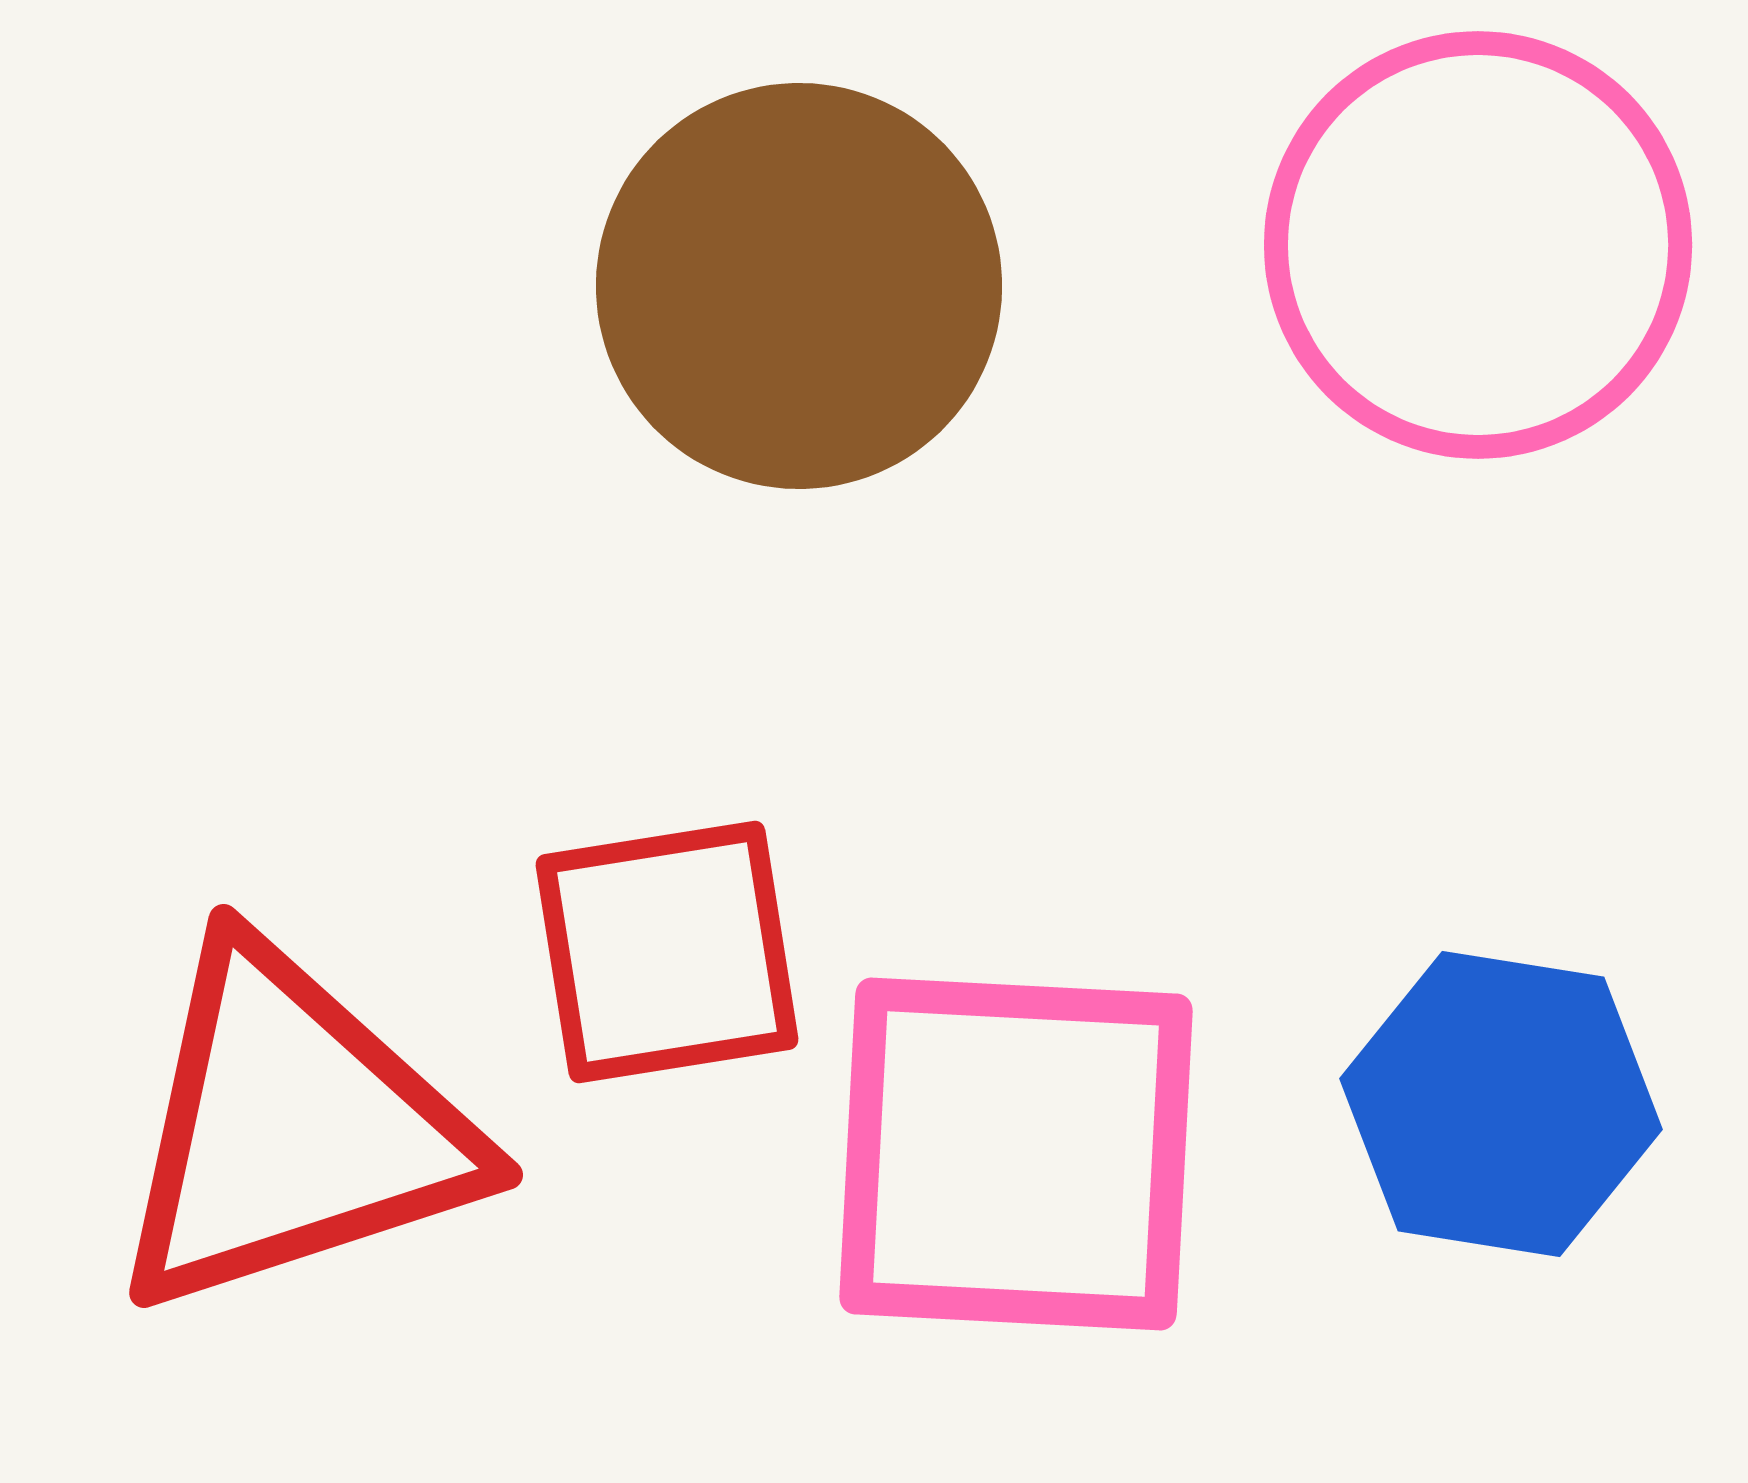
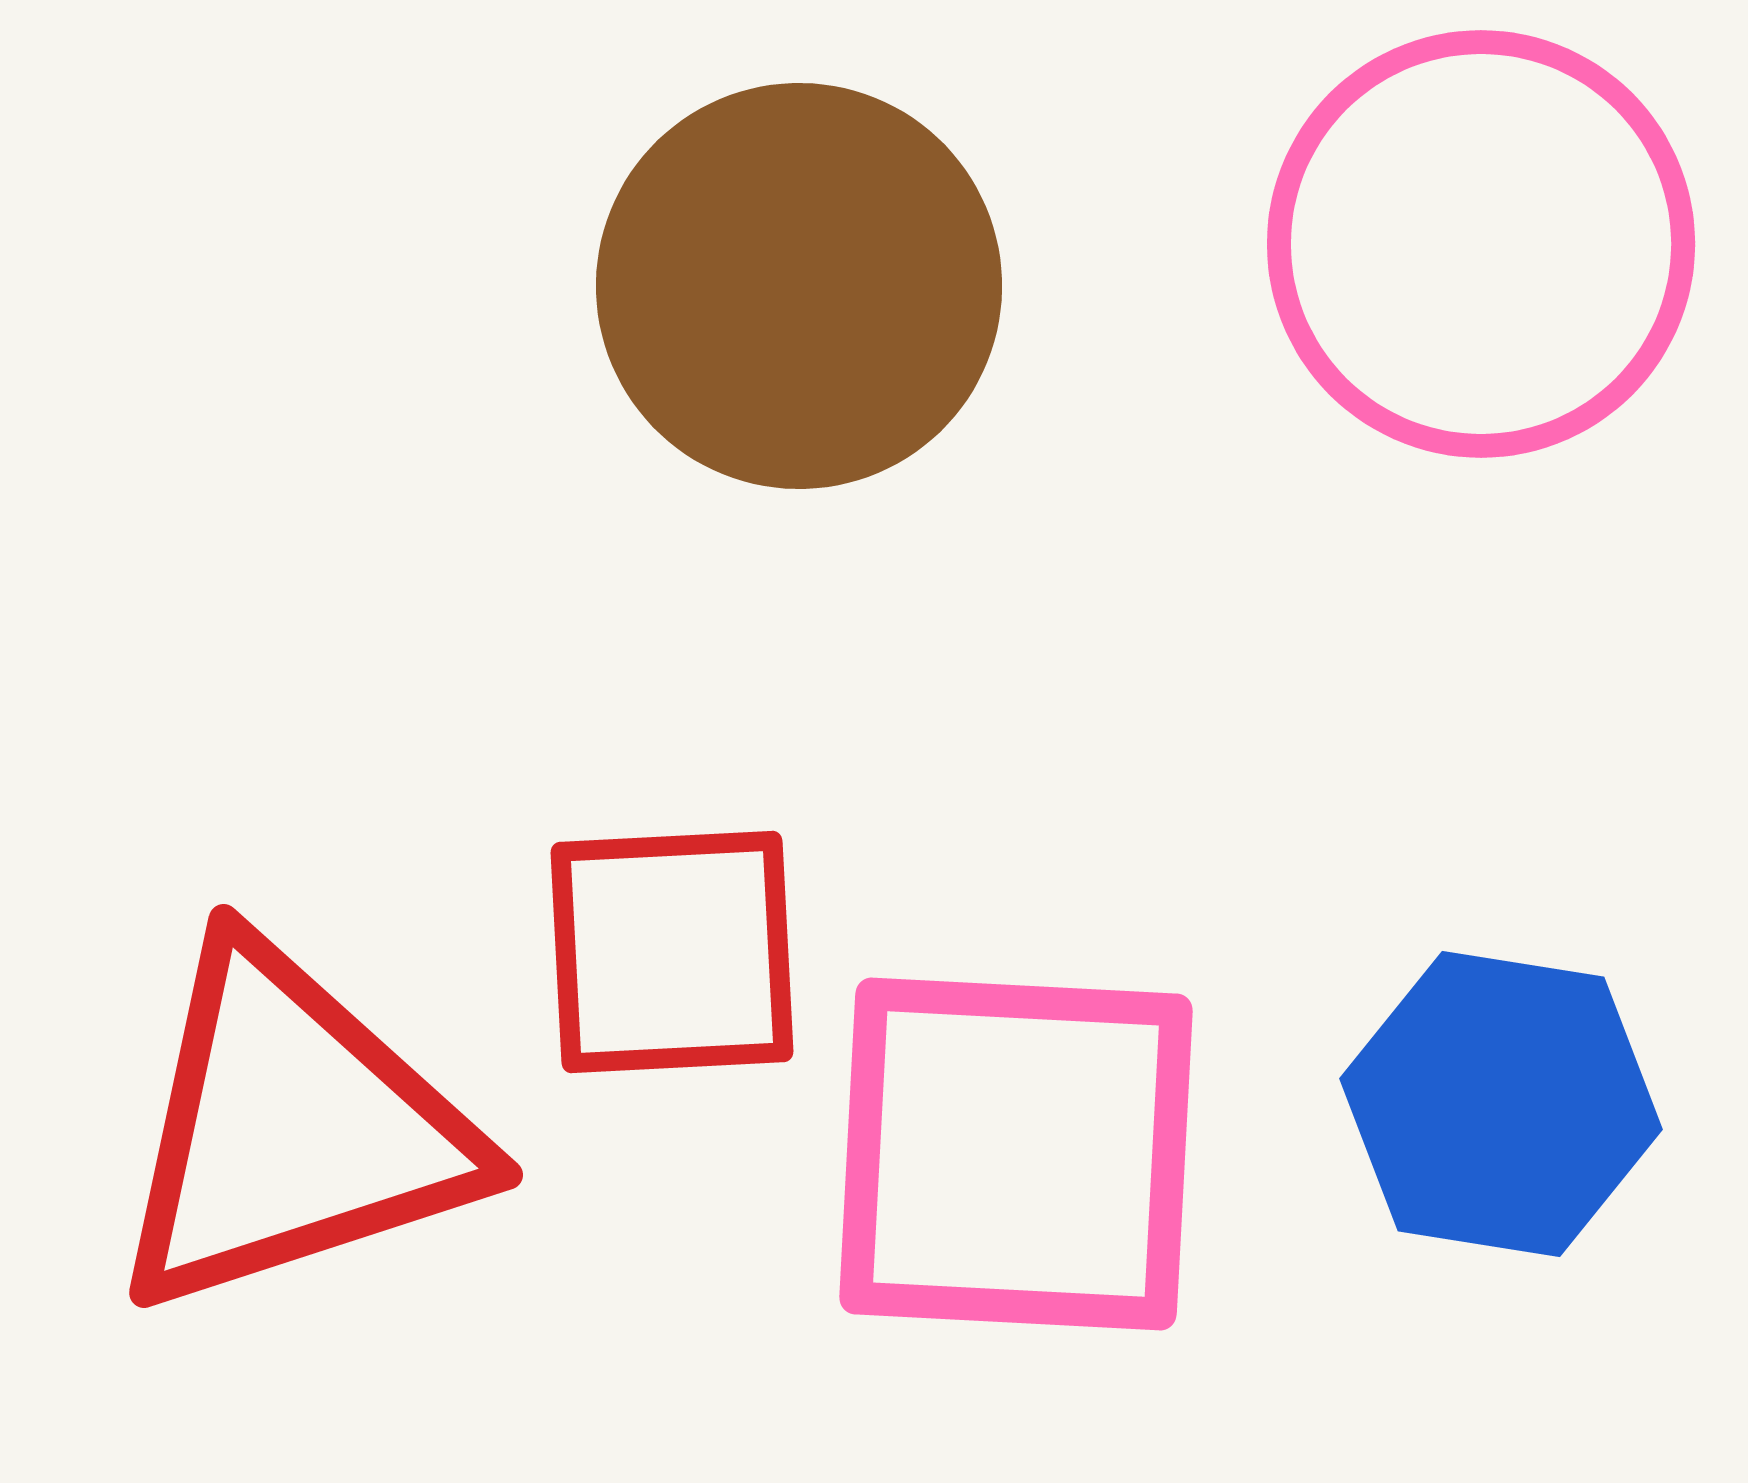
pink circle: moved 3 px right, 1 px up
red square: moved 5 px right; rotated 6 degrees clockwise
